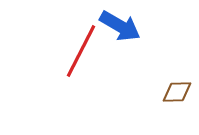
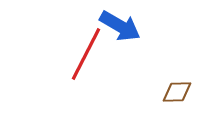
red line: moved 5 px right, 3 px down
